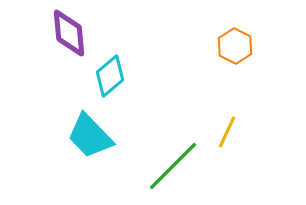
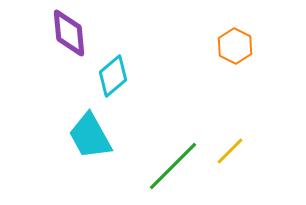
cyan diamond: moved 3 px right
yellow line: moved 3 px right, 19 px down; rotated 20 degrees clockwise
cyan trapezoid: rotated 15 degrees clockwise
